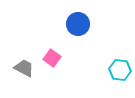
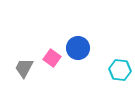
blue circle: moved 24 px down
gray trapezoid: rotated 90 degrees counterclockwise
